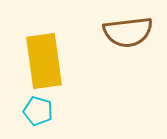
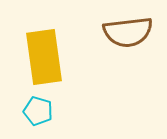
yellow rectangle: moved 4 px up
